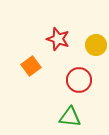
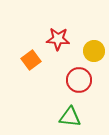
red star: rotated 15 degrees counterclockwise
yellow circle: moved 2 px left, 6 px down
orange square: moved 6 px up
